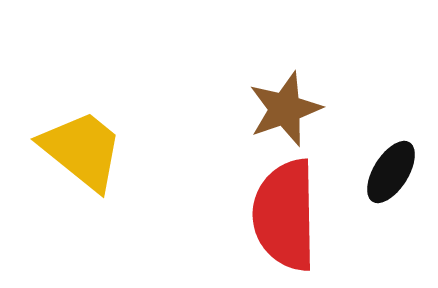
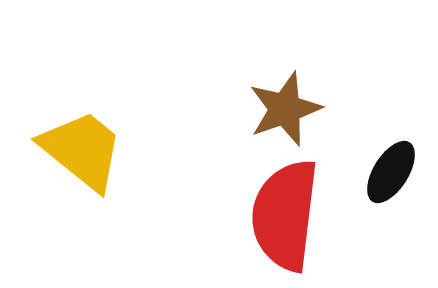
red semicircle: rotated 8 degrees clockwise
